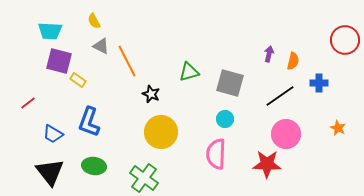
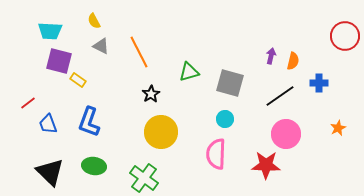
red circle: moved 4 px up
purple arrow: moved 2 px right, 2 px down
orange line: moved 12 px right, 9 px up
black star: rotated 18 degrees clockwise
orange star: rotated 21 degrees clockwise
blue trapezoid: moved 5 px left, 10 px up; rotated 40 degrees clockwise
red star: moved 1 px left, 1 px down
black triangle: rotated 8 degrees counterclockwise
